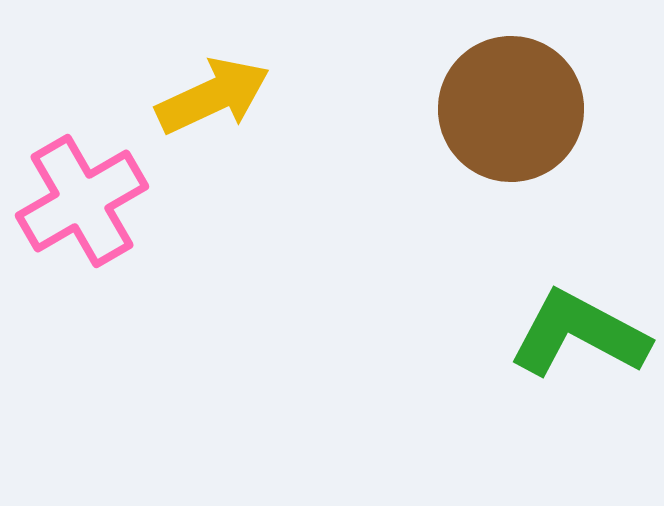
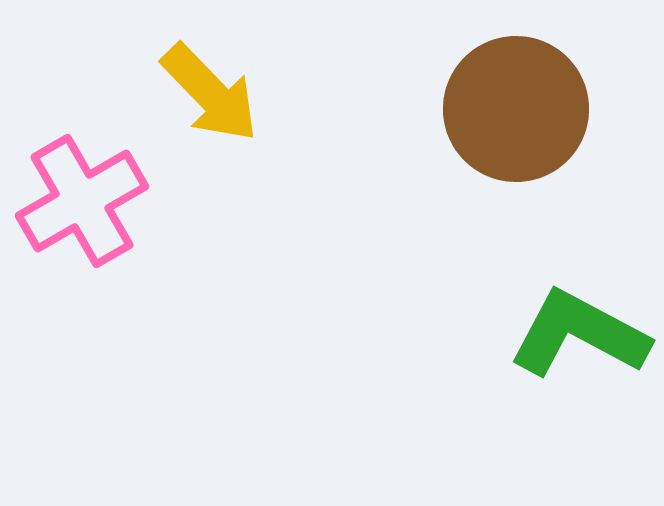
yellow arrow: moved 3 px left, 3 px up; rotated 71 degrees clockwise
brown circle: moved 5 px right
